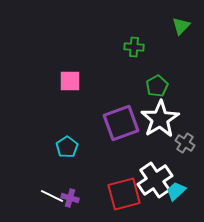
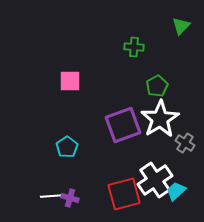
purple square: moved 2 px right, 2 px down
white line: rotated 30 degrees counterclockwise
